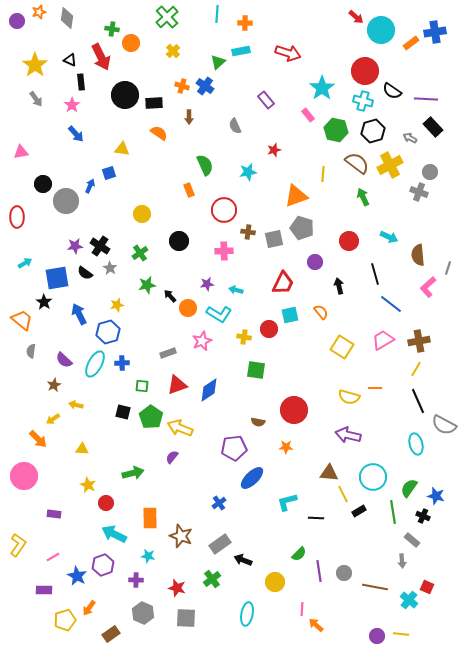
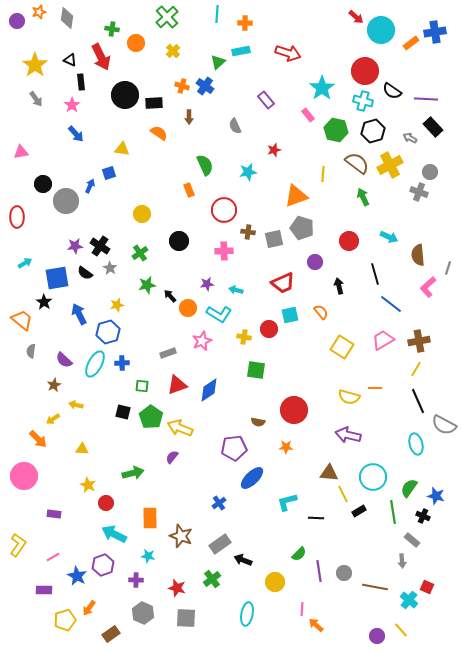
orange circle at (131, 43): moved 5 px right
red trapezoid at (283, 283): rotated 40 degrees clockwise
yellow line at (401, 634): moved 4 px up; rotated 42 degrees clockwise
